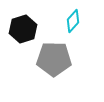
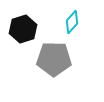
cyan diamond: moved 1 px left, 1 px down
